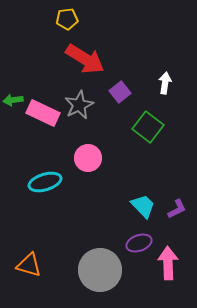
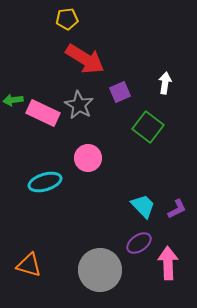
purple square: rotated 15 degrees clockwise
gray star: rotated 16 degrees counterclockwise
purple ellipse: rotated 15 degrees counterclockwise
